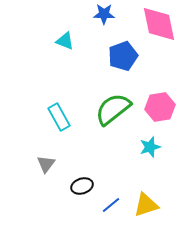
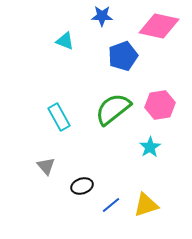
blue star: moved 2 px left, 2 px down
pink diamond: moved 2 px down; rotated 66 degrees counterclockwise
pink hexagon: moved 2 px up
cyan star: rotated 15 degrees counterclockwise
gray triangle: moved 2 px down; rotated 18 degrees counterclockwise
